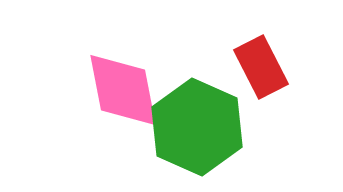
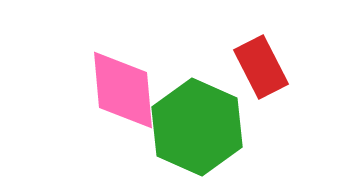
pink diamond: rotated 6 degrees clockwise
